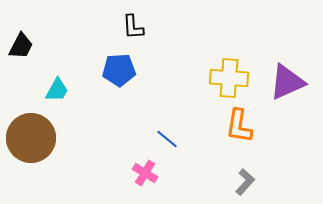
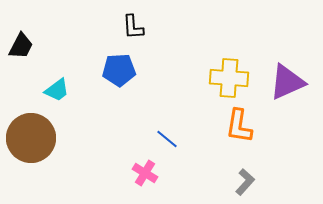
cyan trapezoid: rotated 24 degrees clockwise
